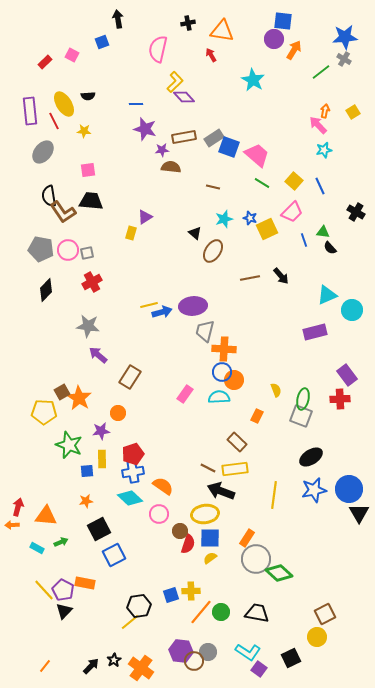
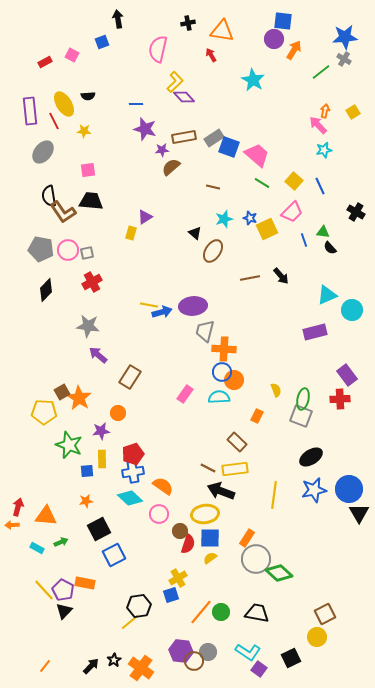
red rectangle at (45, 62): rotated 16 degrees clockwise
brown semicircle at (171, 167): rotated 48 degrees counterclockwise
yellow line at (149, 305): rotated 24 degrees clockwise
yellow cross at (191, 591): moved 13 px left, 13 px up; rotated 30 degrees counterclockwise
